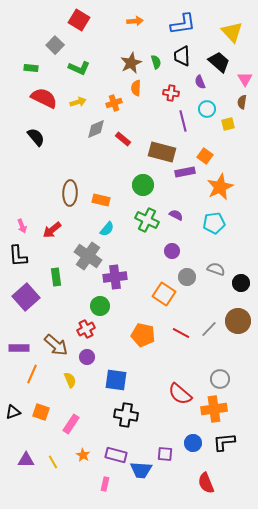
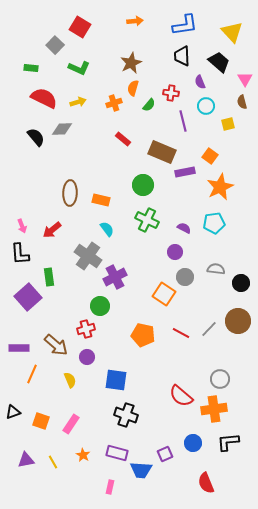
red square at (79, 20): moved 1 px right, 7 px down
blue L-shape at (183, 24): moved 2 px right, 1 px down
green semicircle at (156, 62): moved 7 px left, 43 px down; rotated 56 degrees clockwise
orange semicircle at (136, 88): moved 3 px left; rotated 14 degrees clockwise
brown semicircle at (242, 102): rotated 24 degrees counterclockwise
cyan circle at (207, 109): moved 1 px left, 3 px up
gray diamond at (96, 129): moved 34 px left; rotated 20 degrees clockwise
brown rectangle at (162, 152): rotated 8 degrees clockwise
orange square at (205, 156): moved 5 px right
purple semicircle at (176, 215): moved 8 px right, 13 px down
cyan semicircle at (107, 229): rotated 77 degrees counterclockwise
purple circle at (172, 251): moved 3 px right, 1 px down
black L-shape at (18, 256): moved 2 px right, 2 px up
gray semicircle at (216, 269): rotated 12 degrees counterclockwise
green rectangle at (56, 277): moved 7 px left
purple cross at (115, 277): rotated 20 degrees counterclockwise
gray circle at (187, 277): moved 2 px left
purple square at (26, 297): moved 2 px right
red cross at (86, 329): rotated 12 degrees clockwise
red semicircle at (180, 394): moved 1 px right, 2 px down
orange square at (41, 412): moved 9 px down
black cross at (126, 415): rotated 10 degrees clockwise
black L-shape at (224, 442): moved 4 px right
purple square at (165, 454): rotated 28 degrees counterclockwise
purple rectangle at (116, 455): moved 1 px right, 2 px up
purple triangle at (26, 460): rotated 12 degrees counterclockwise
pink rectangle at (105, 484): moved 5 px right, 3 px down
